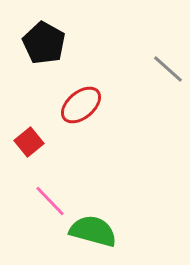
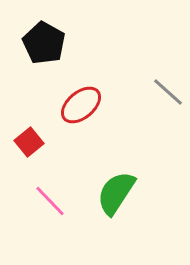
gray line: moved 23 px down
green semicircle: moved 23 px right, 38 px up; rotated 72 degrees counterclockwise
